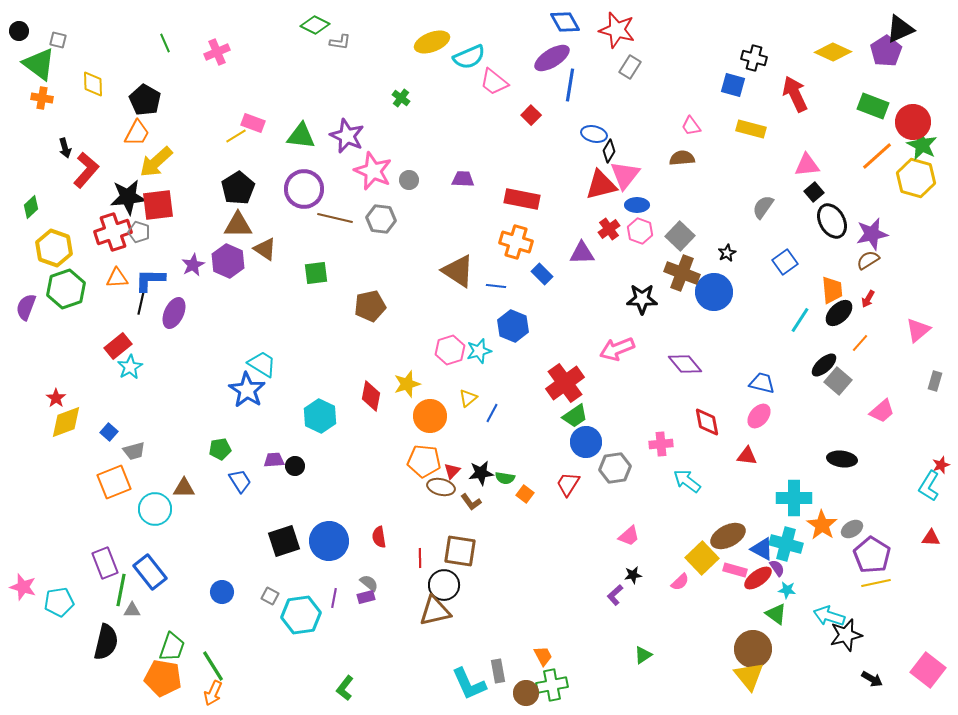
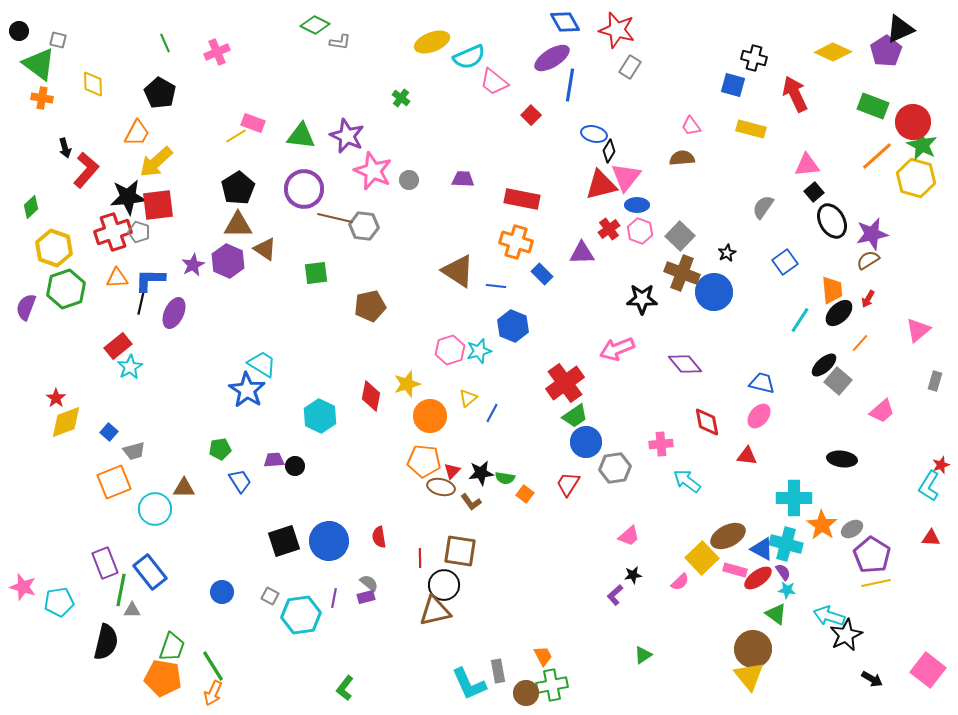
black pentagon at (145, 100): moved 15 px right, 7 px up
pink triangle at (625, 175): moved 1 px right, 2 px down
gray hexagon at (381, 219): moved 17 px left, 7 px down
purple semicircle at (777, 568): moved 6 px right, 4 px down
black star at (846, 635): rotated 12 degrees counterclockwise
